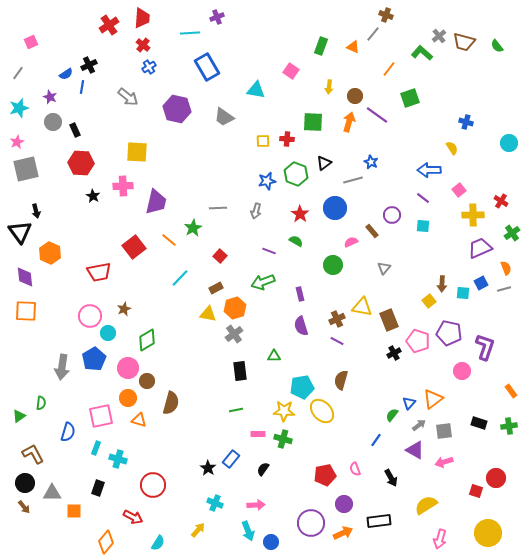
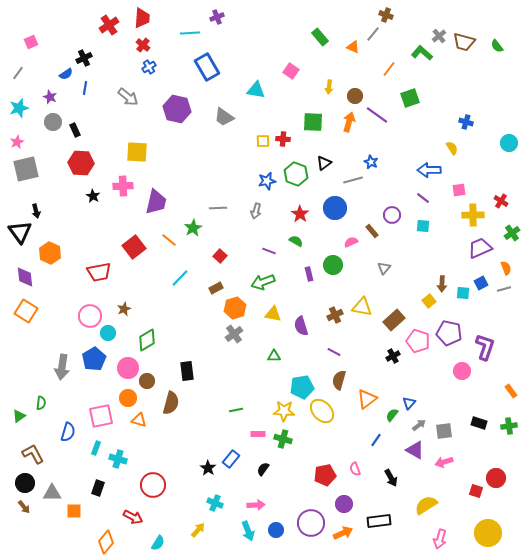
green rectangle at (321, 46): moved 1 px left, 9 px up; rotated 60 degrees counterclockwise
black cross at (89, 65): moved 5 px left, 7 px up
blue line at (82, 87): moved 3 px right, 1 px down
red cross at (287, 139): moved 4 px left
pink square at (459, 190): rotated 32 degrees clockwise
purple rectangle at (300, 294): moved 9 px right, 20 px up
orange square at (26, 311): rotated 30 degrees clockwise
yellow triangle at (208, 314): moved 65 px right
brown cross at (337, 319): moved 2 px left, 4 px up
brown rectangle at (389, 320): moved 5 px right; rotated 70 degrees clockwise
purple line at (337, 341): moved 3 px left, 11 px down
black cross at (394, 353): moved 1 px left, 3 px down
black rectangle at (240, 371): moved 53 px left
brown semicircle at (341, 380): moved 2 px left
orange triangle at (433, 399): moved 66 px left
blue circle at (271, 542): moved 5 px right, 12 px up
